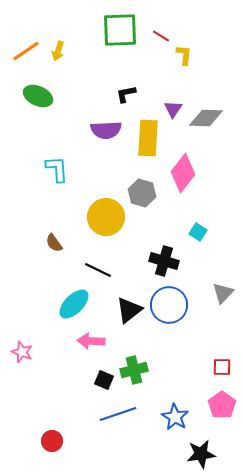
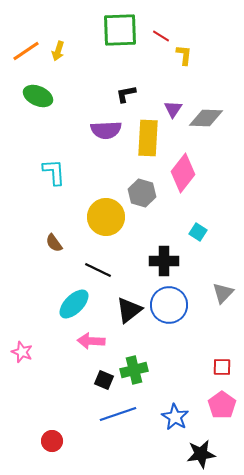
cyan L-shape: moved 3 px left, 3 px down
black cross: rotated 16 degrees counterclockwise
